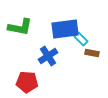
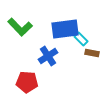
green L-shape: rotated 35 degrees clockwise
